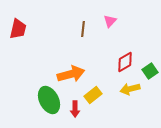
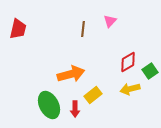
red diamond: moved 3 px right
green ellipse: moved 5 px down
